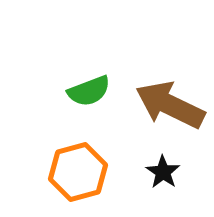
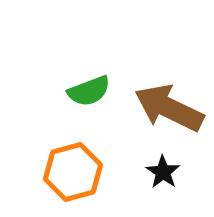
brown arrow: moved 1 px left, 3 px down
orange hexagon: moved 5 px left
